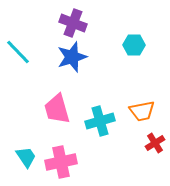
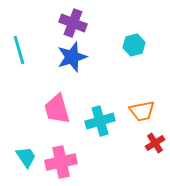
cyan hexagon: rotated 15 degrees counterclockwise
cyan line: moved 1 px right, 2 px up; rotated 28 degrees clockwise
